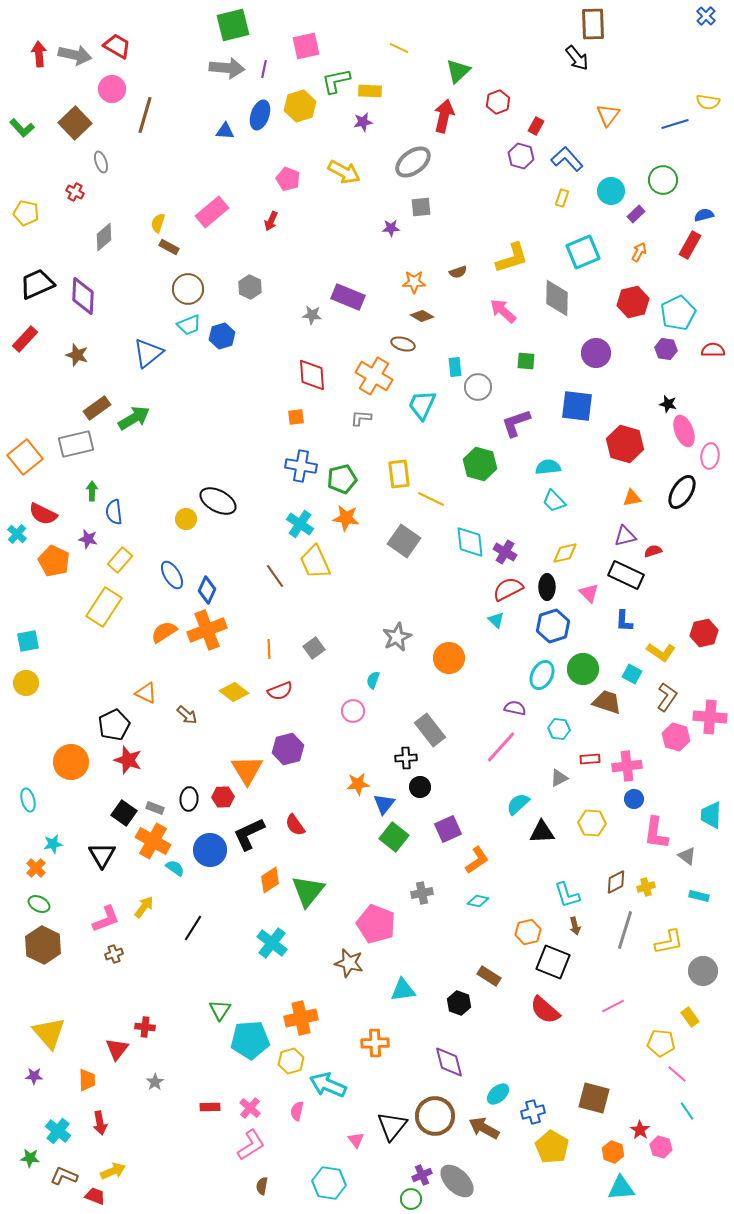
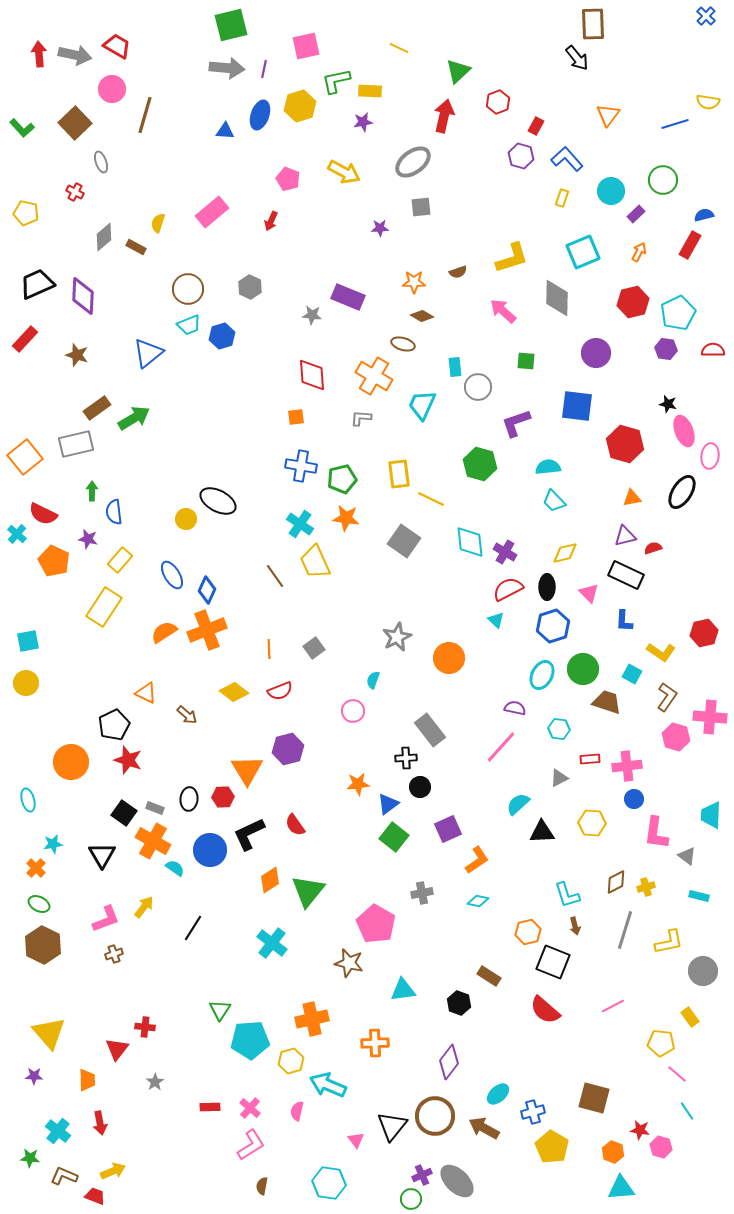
green square at (233, 25): moved 2 px left
purple star at (391, 228): moved 11 px left
brown rectangle at (169, 247): moved 33 px left
red semicircle at (653, 551): moved 3 px up
blue triangle at (384, 804): moved 4 px right; rotated 15 degrees clockwise
pink pentagon at (376, 924): rotated 9 degrees clockwise
orange cross at (301, 1018): moved 11 px right, 1 px down
purple diamond at (449, 1062): rotated 52 degrees clockwise
red star at (640, 1130): rotated 24 degrees counterclockwise
